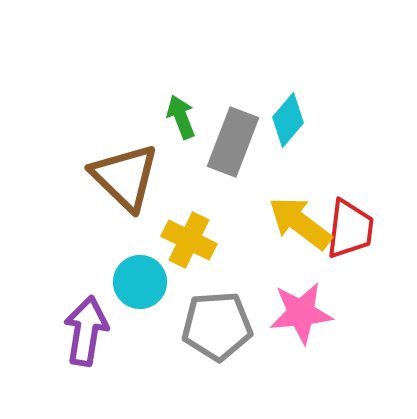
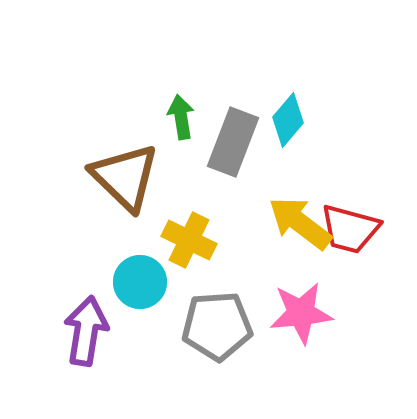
green arrow: rotated 12 degrees clockwise
red trapezoid: rotated 98 degrees clockwise
